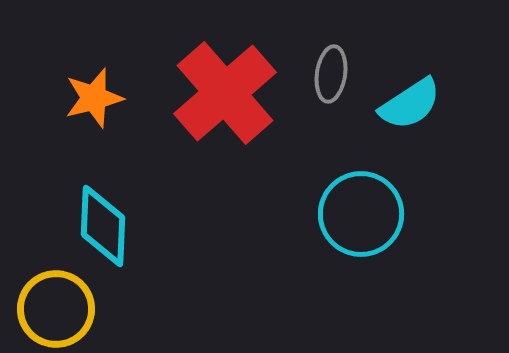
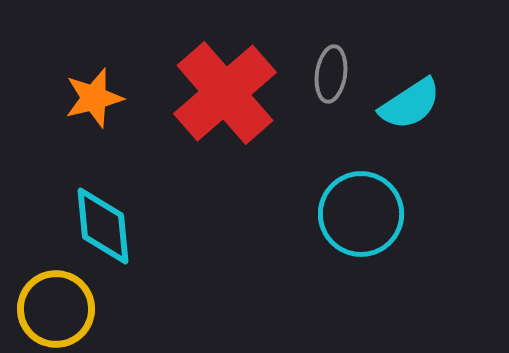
cyan diamond: rotated 8 degrees counterclockwise
